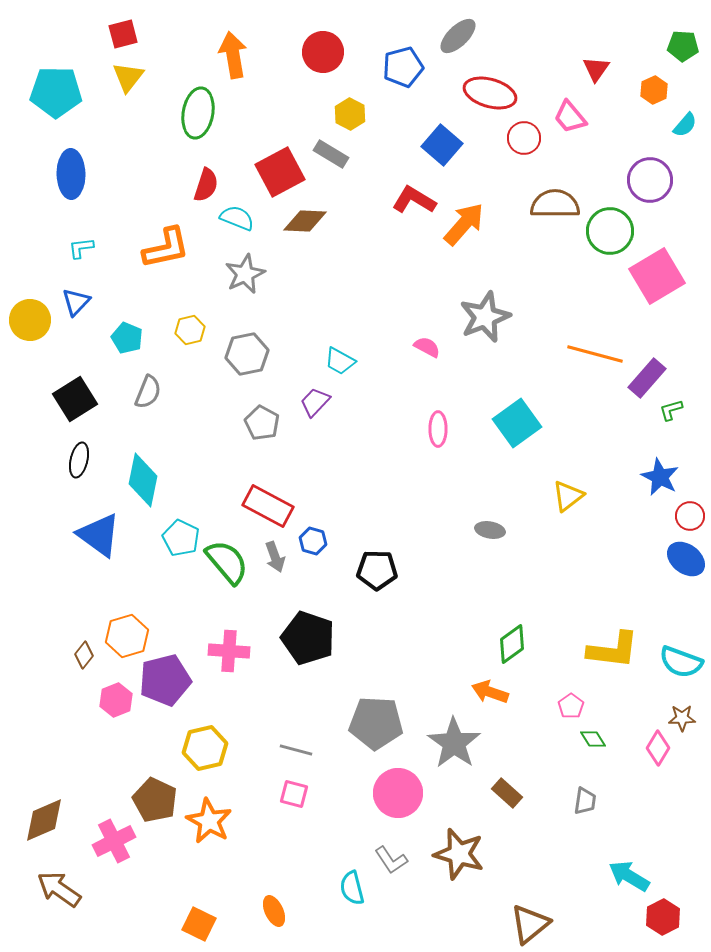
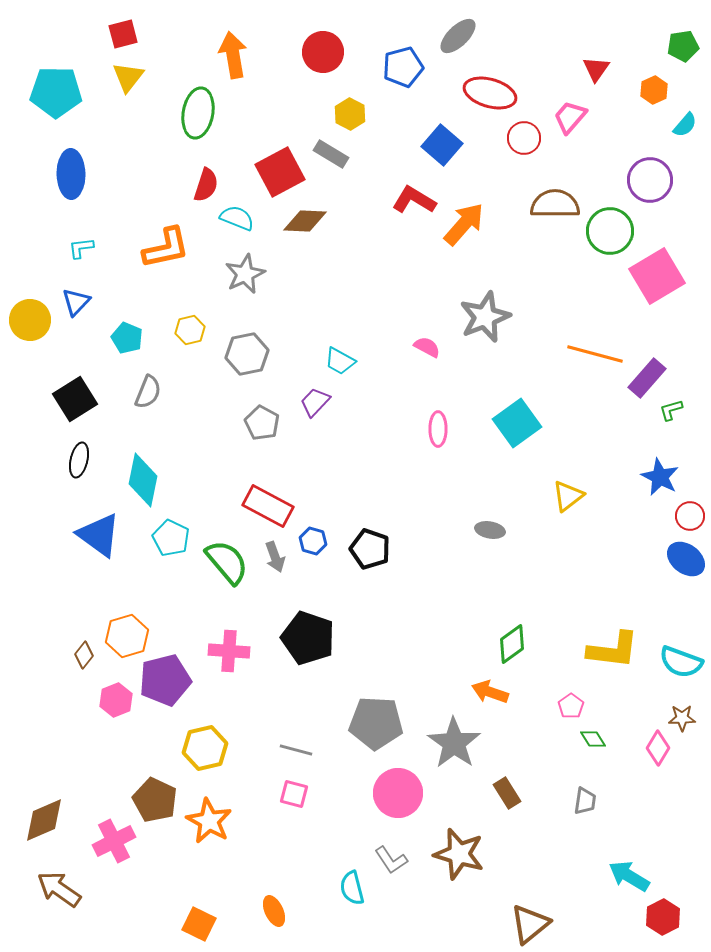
green pentagon at (683, 46): rotated 12 degrees counterclockwise
pink trapezoid at (570, 117): rotated 81 degrees clockwise
cyan pentagon at (181, 538): moved 10 px left
black pentagon at (377, 570): moved 7 px left, 21 px up; rotated 18 degrees clockwise
brown rectangle at (507, 793): rotated 16 degrees clockwise
